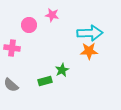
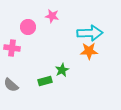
pink star: moved 1 px down
pink circle: moved 1 px left, 2 px down
